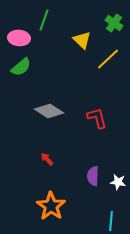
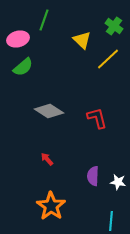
green cross: moved 3 px down
pink ellipse: moved 1 px left, 1 px down; rotated 20 degrees counterclockwise
green semicircle: moved 2 px right
